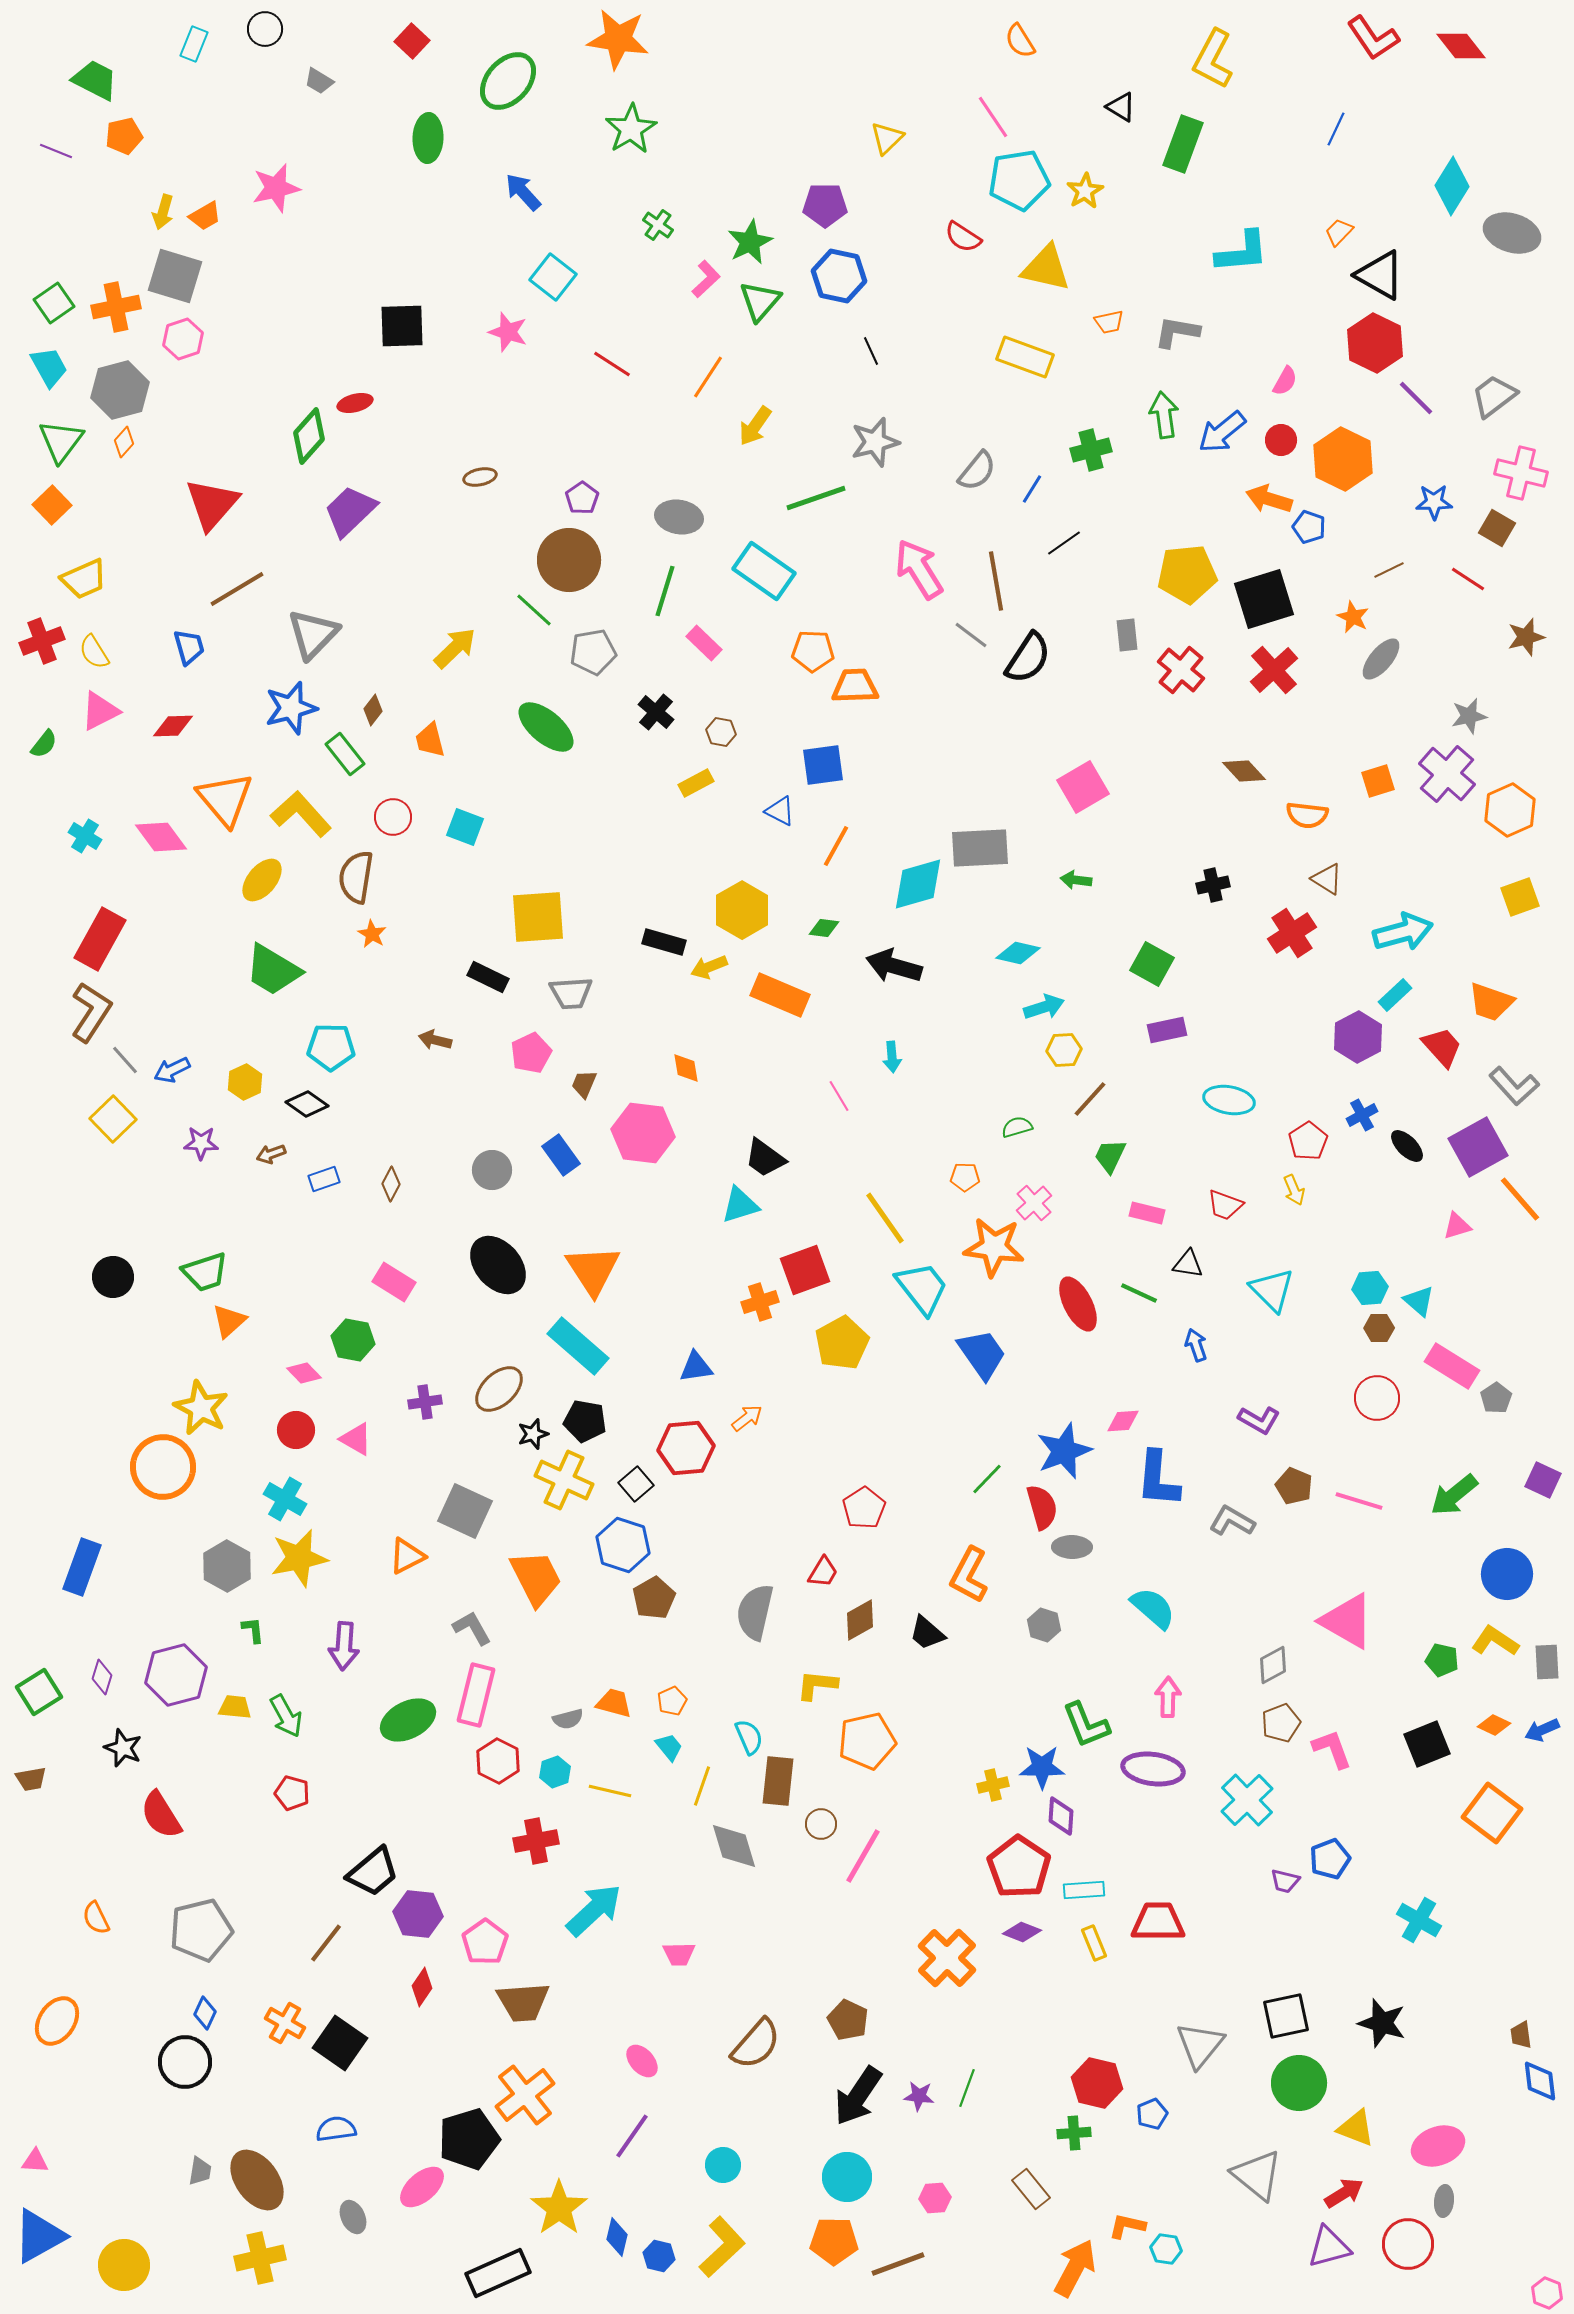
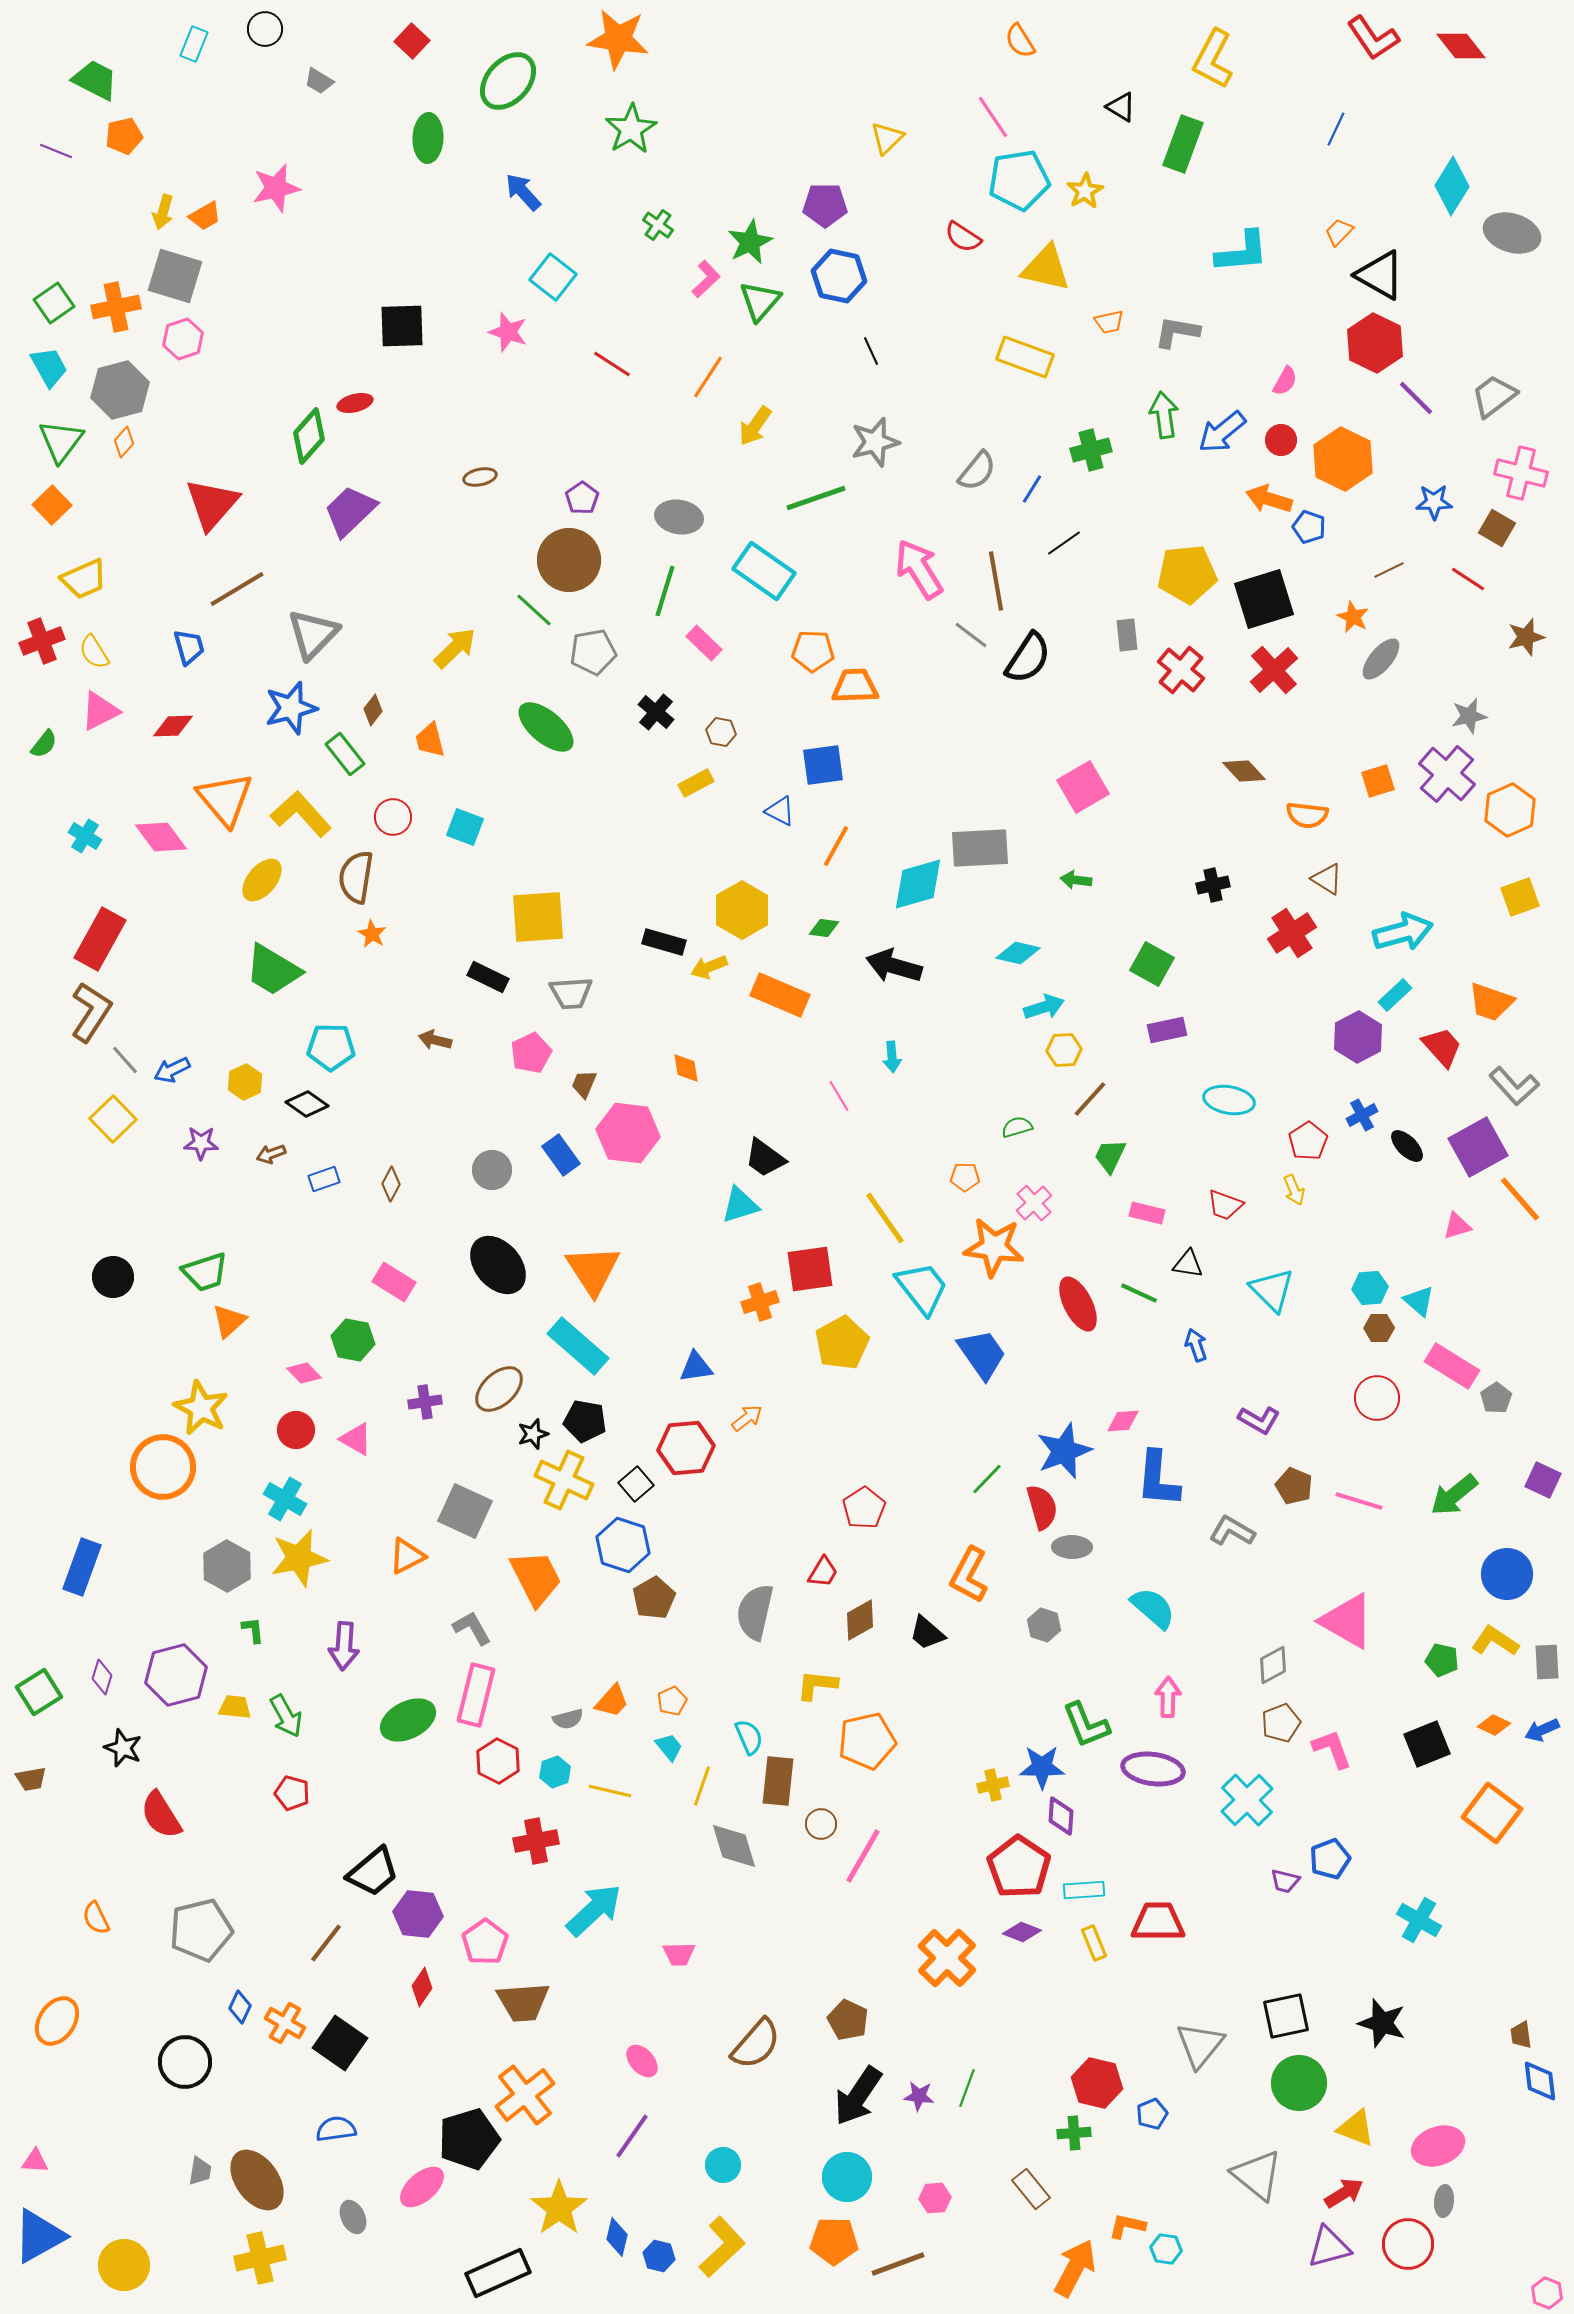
pink hexagon at (643, 1133): moved 15 px left
red square at (805, 1270): moved 5 px right, 1 px up; rotated 12 degrees clockwise
gray L-shape at (1232, 1521): moved 10 px down
orange trapezoid at (614, 1703): moved 2 px left, 2 px up; rotated 117 degrees clockwise
blue diamond at (205, 2013): moved 35 px right, 6 px up
